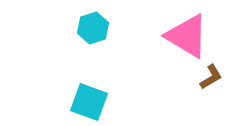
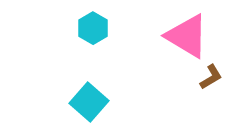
cyan hexagon: rotated 12 degrees counterclockwise
cyan square: rotated 21 degrees clockwise
